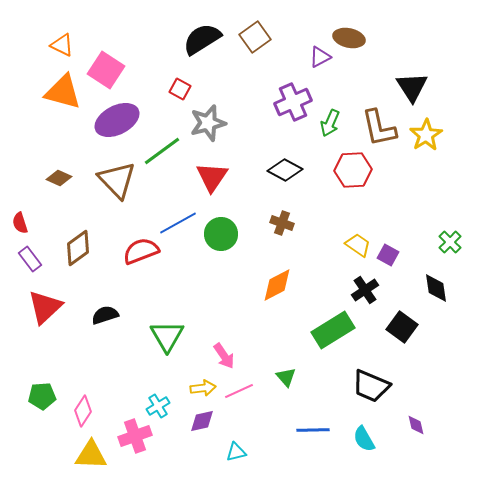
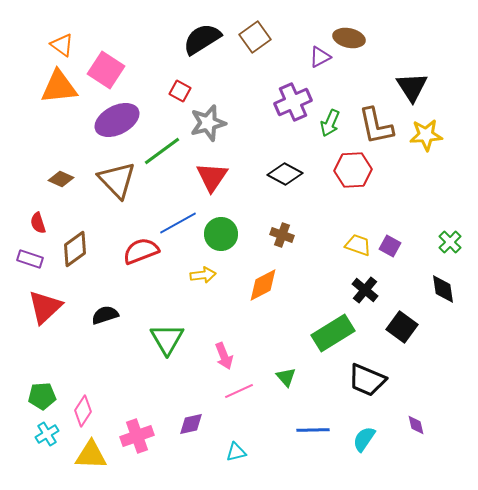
orange triangle at (62, 45): rotated 10 degrees clockwise
red square at (180, 89): moved 2 px down
orange triangle at (63, 92): moved 4 px left, 5 px up; rotated 21 degrees counterclockwise
brown L-shape at (379, 128): moved 3 px left, 2 px up
yellow star at (426, 135): rotated 28 degrees clockwise
black diamond at (285, 170): moved 4 px down
brown diamond at (59, 178): moved 2 px right, 1 px down
red semicircle at (20, 223): moved 18 px right
brown cross at (282, 223): moved 12 px down
yellow trapezoid at (358, 245): rotated 16 degrees counterclockwise
brown diamond at (78, 248): moved 3 px left, 1 px down
purple square at (388, 255): moved 2 px right, 9 px up
purple rectangle at (30, 259): rotated 35 degrees counterclockwise
orange diamond at (277, 285): moved 14 px left
black diamond at (436, 288): moved 7 px right, 1 px down
black cross at (365, 290): rotated 16 degrees counterclockwise
green rectangle at (333, 330): moved 3 px down
green triangle at (167, 336): moved 3 px down
pink arrow at (224, 356): rotated 12 degrees clockwise
black trapezoid at (371, 386): moved 4 px left, 6 px up
yellow arrow at (203, 388): moved 113 px up
cyan cross at (158, 406): moved 111 px left, 28 px down
purple diamond at (202, 421): moved 11 px left, 3 px down
pink cross at (135, 436): moved 2 px right
cyan semicircle at (364, 439): rotated 64 degrees clockwise
